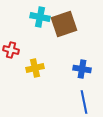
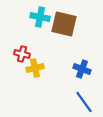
brown square: rotated 32 degrees clockwise
red cross: moved 11 px right, 4 px down
blue cross: rotated 12 degrees clockwise
blue line: rotated 25 degrees counterclockwise
